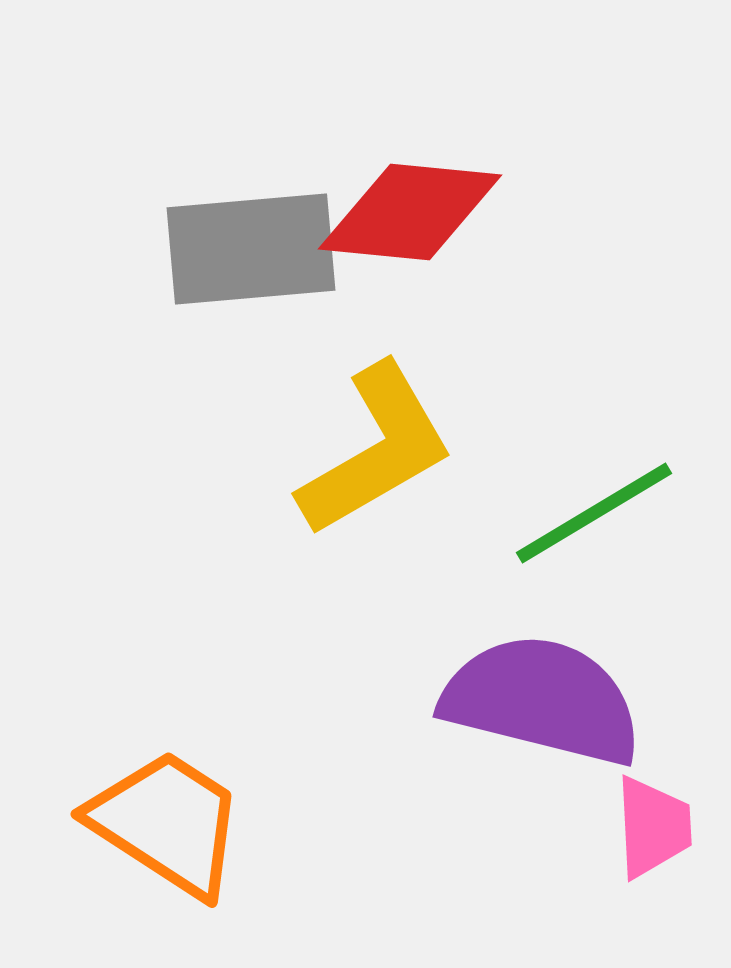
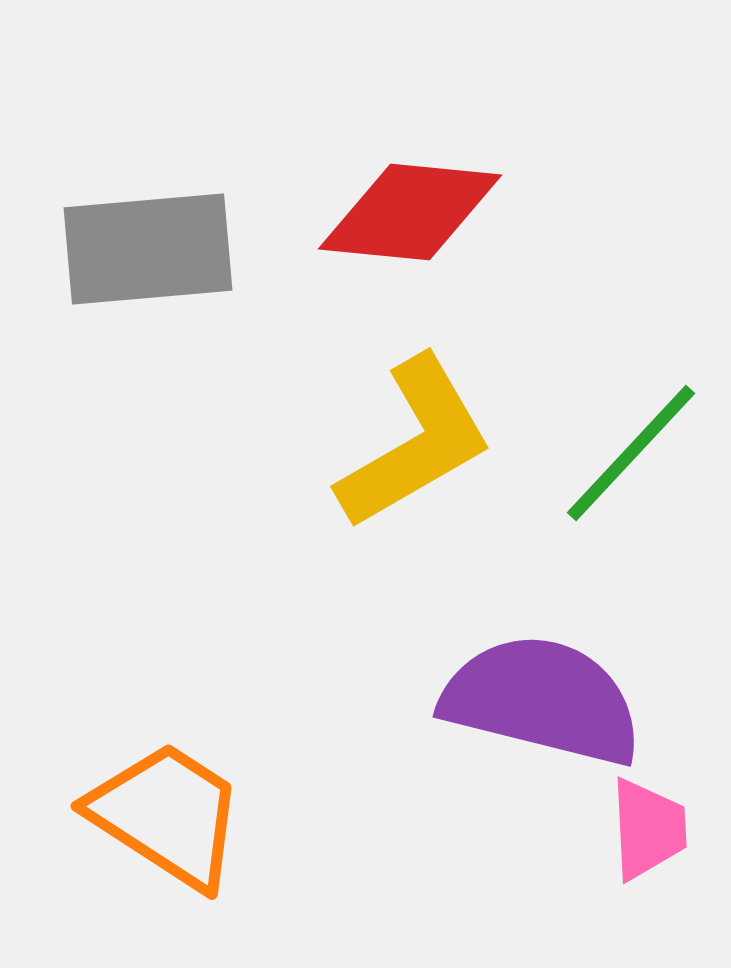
gray rectangle: moved 103 px left
yellow L-shape: moved 39 px right, 7 px up
green line: moved 37 px right, 60 px up; rotated 16 degrees counterclockwise
orange trapezoid: moved 8 px up
pink trapezoid: moved 5 px left, 2 px down
